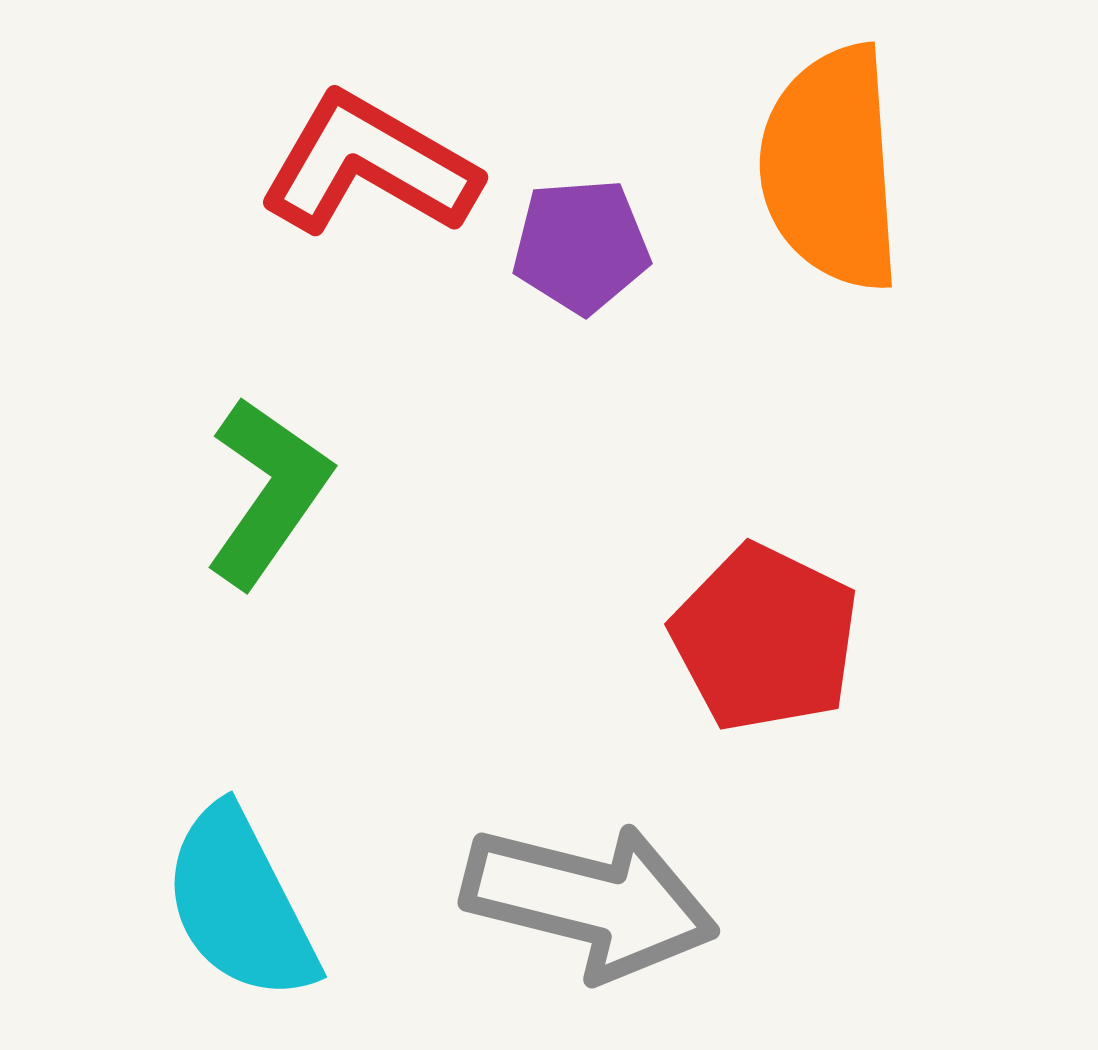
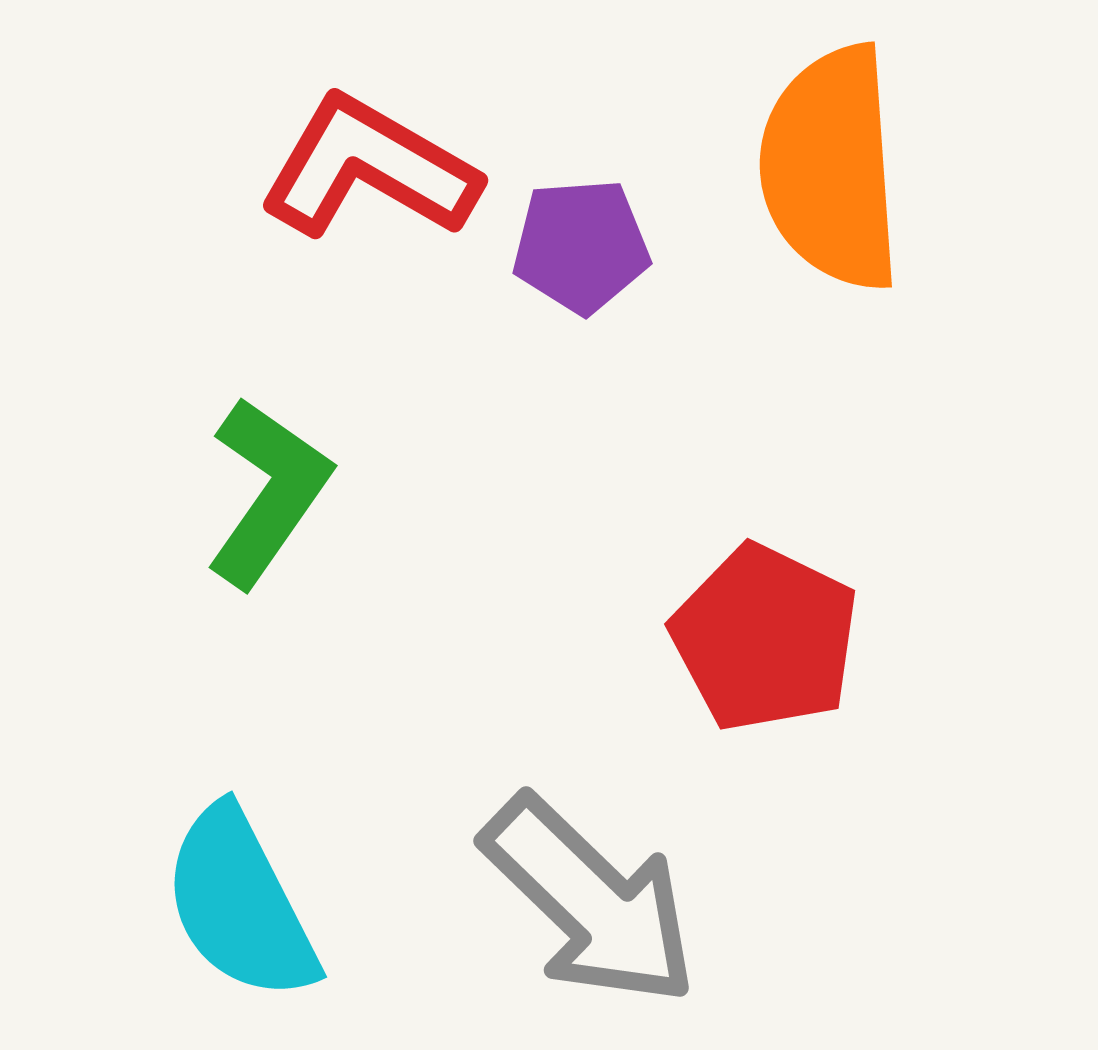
red L-shape: moved 3 px down
gray arrow: rotated 30 degrees clockwise
